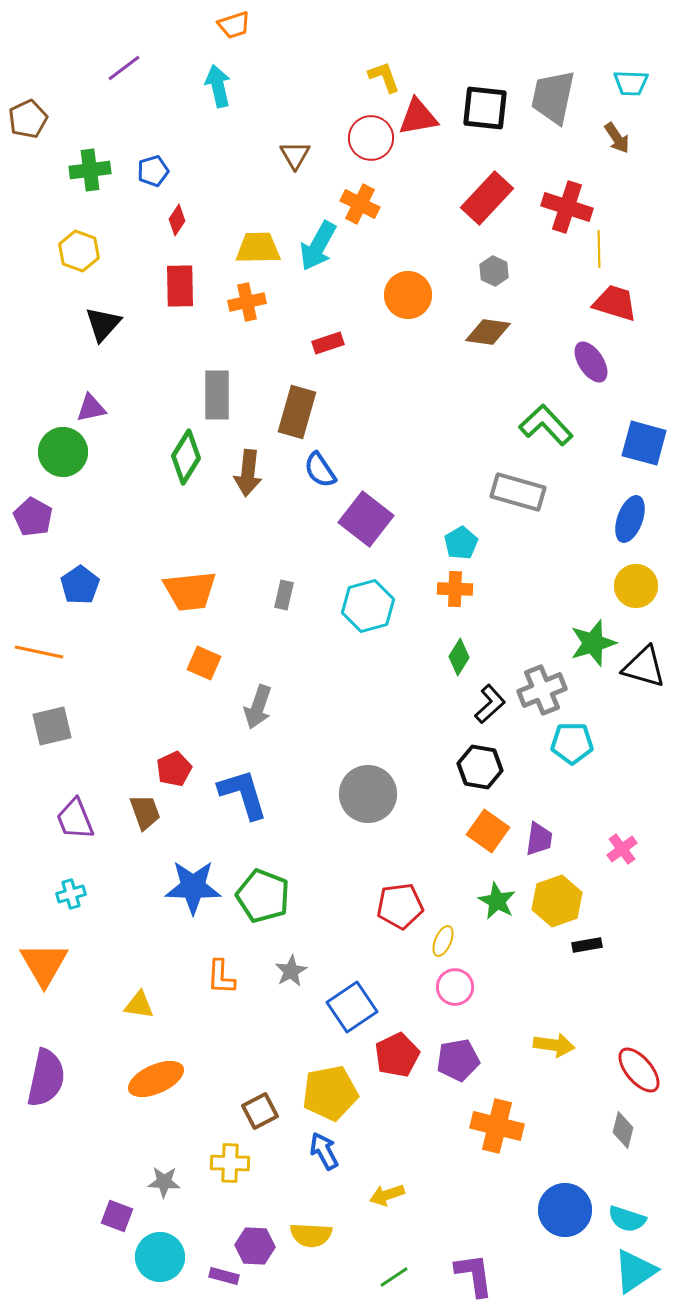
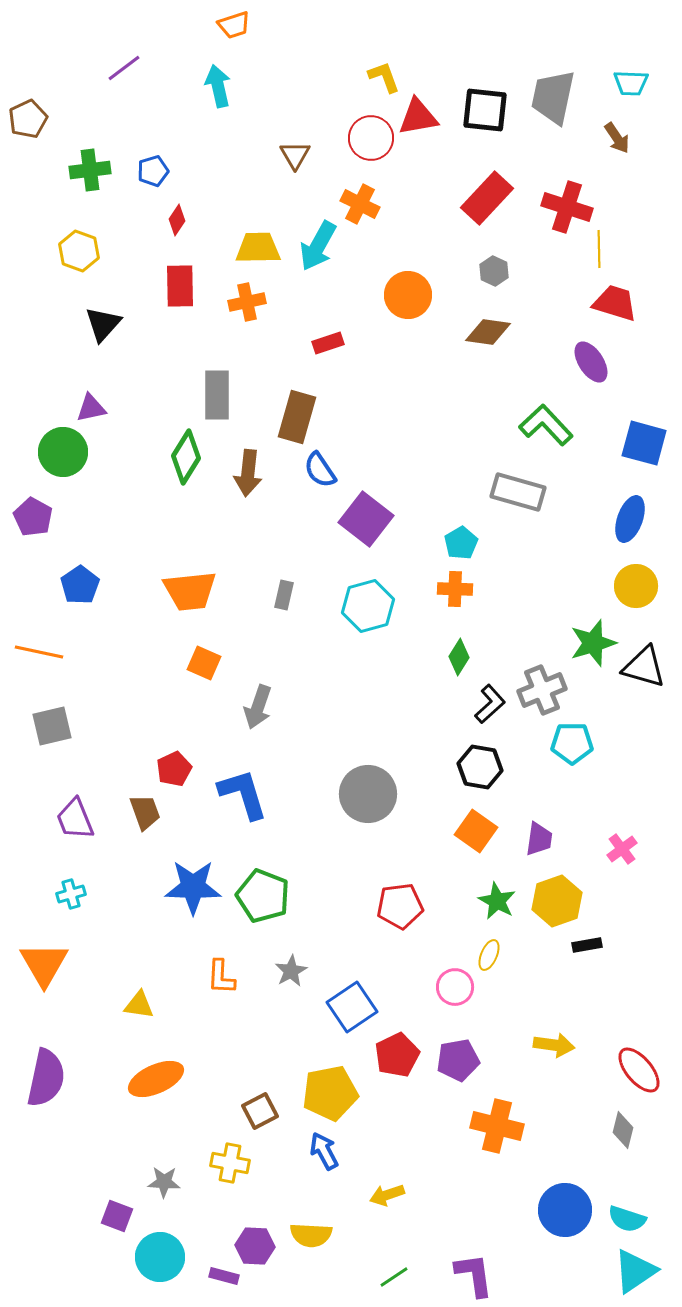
black square at (485, 108): moved 2 px down
brown rectangle at (297, 412): moved 5 px down
orange square at (488, 831): moved 12 px left
yellow ellipse at (443, 941): moved 46 px right, 14 px down
yellow cross at (230, 1163): rotated 9 degrees clockwise
